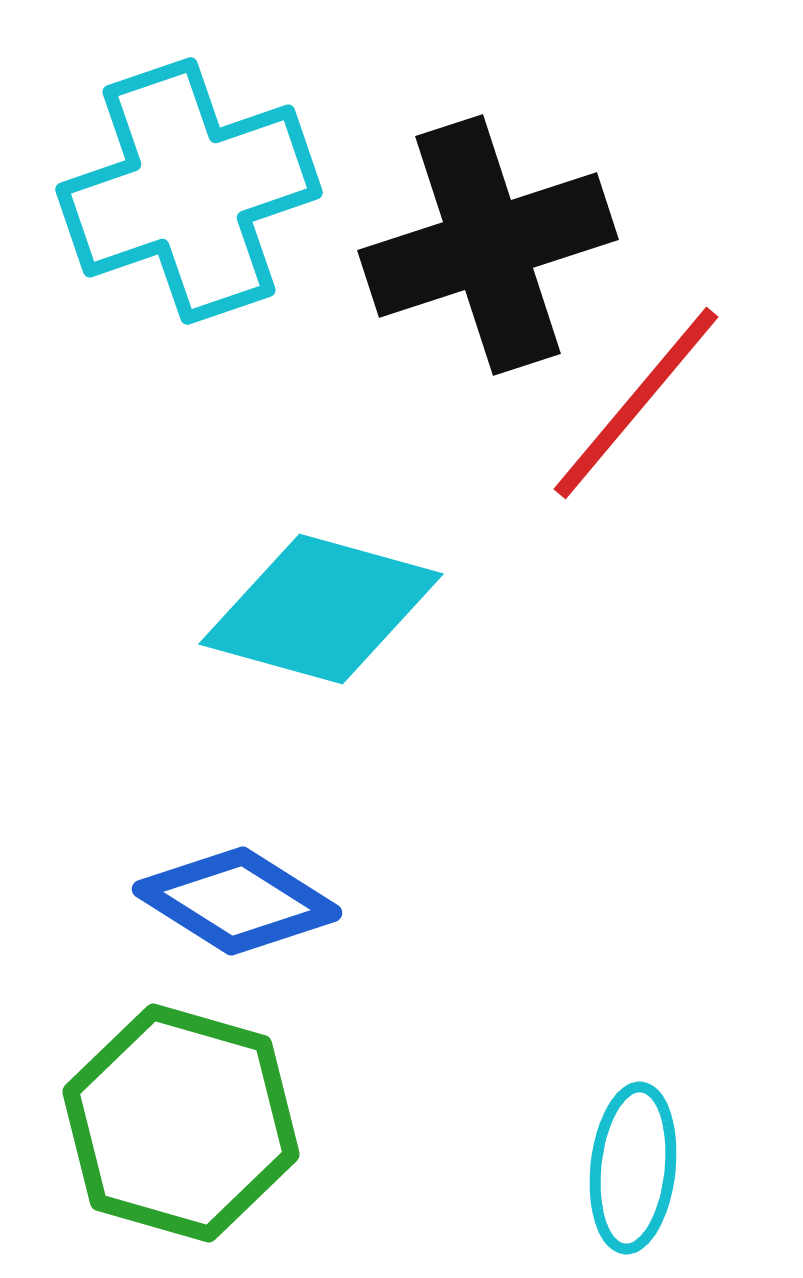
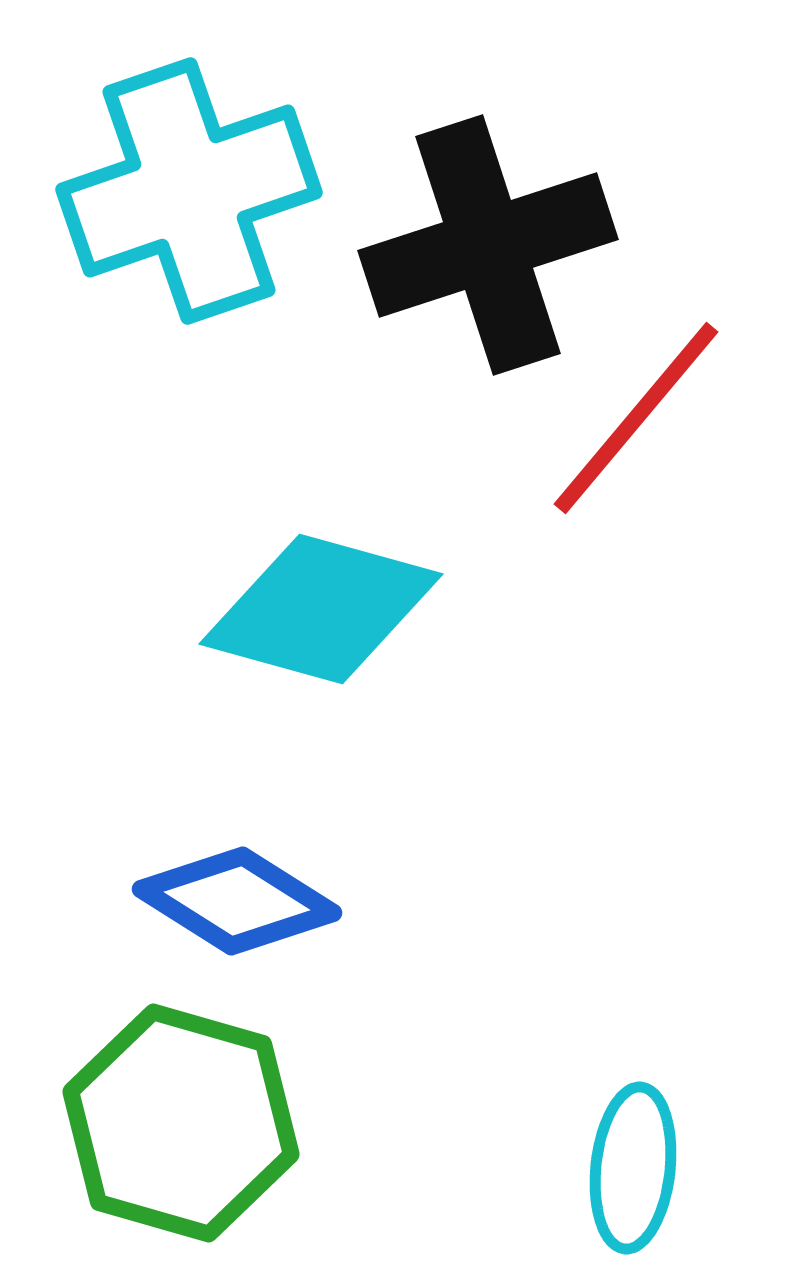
red line: moved 15 px down
